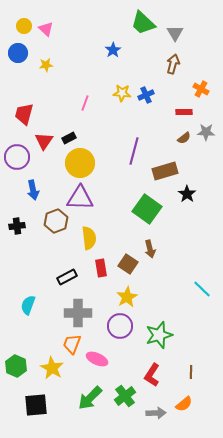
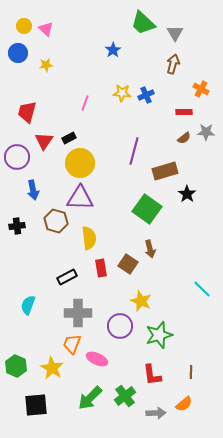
red trapezoid at (24, 114): moved 3 px right, 2 px up
brown hexagon at (56, 221): rotated 25 degrees counterclockwise
yellow star at (127, 297): moved 14 px right, 4 px down; rotated 20 degrees counterclockwise
red L-shape at (152, 375): rotated 40 degrees counterclockwise
